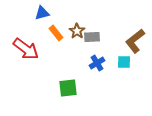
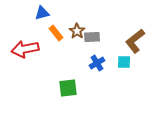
red arrow: moved 1 px left; rotated 132 degrees clockwise
